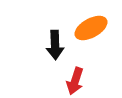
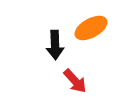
red arrow: rotated 60 degrees counterclockwise
